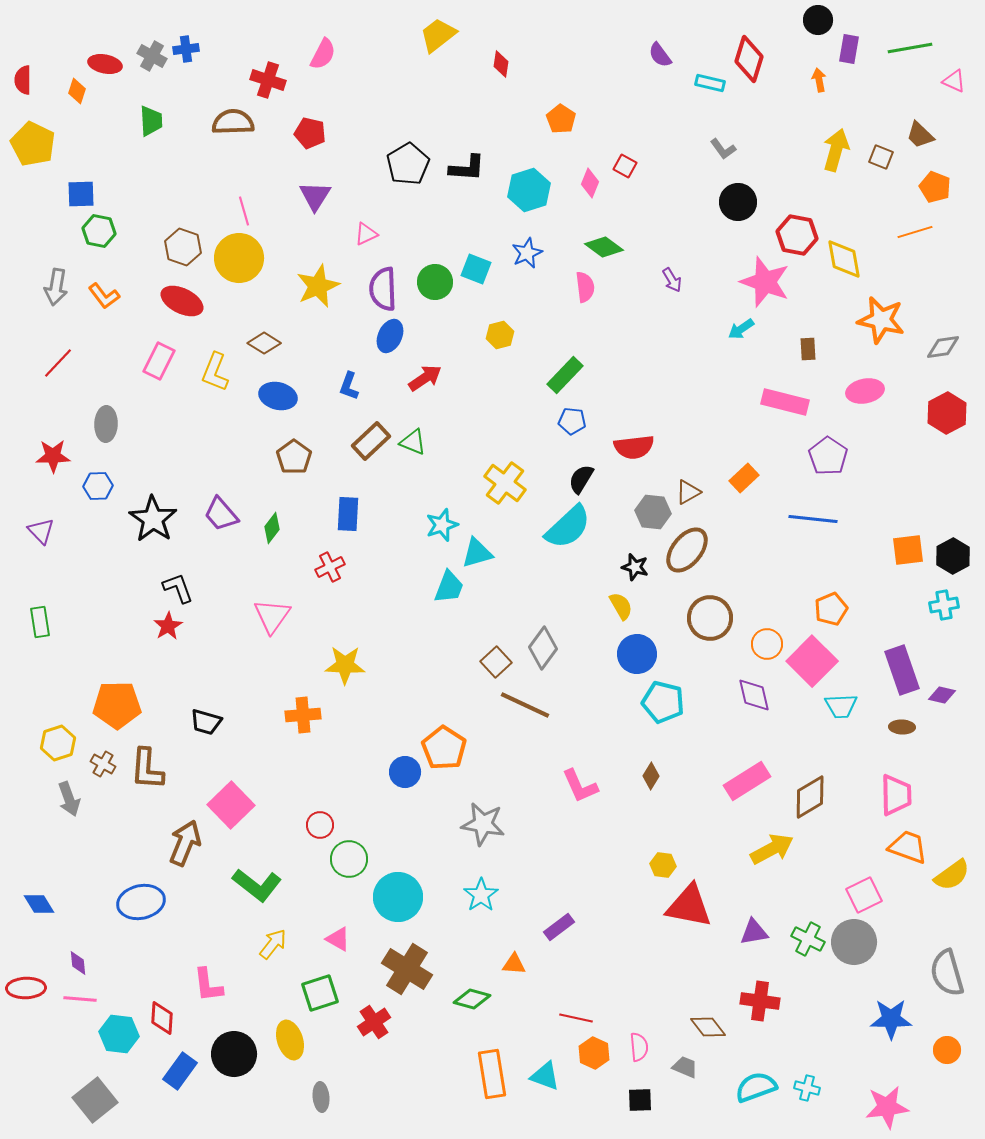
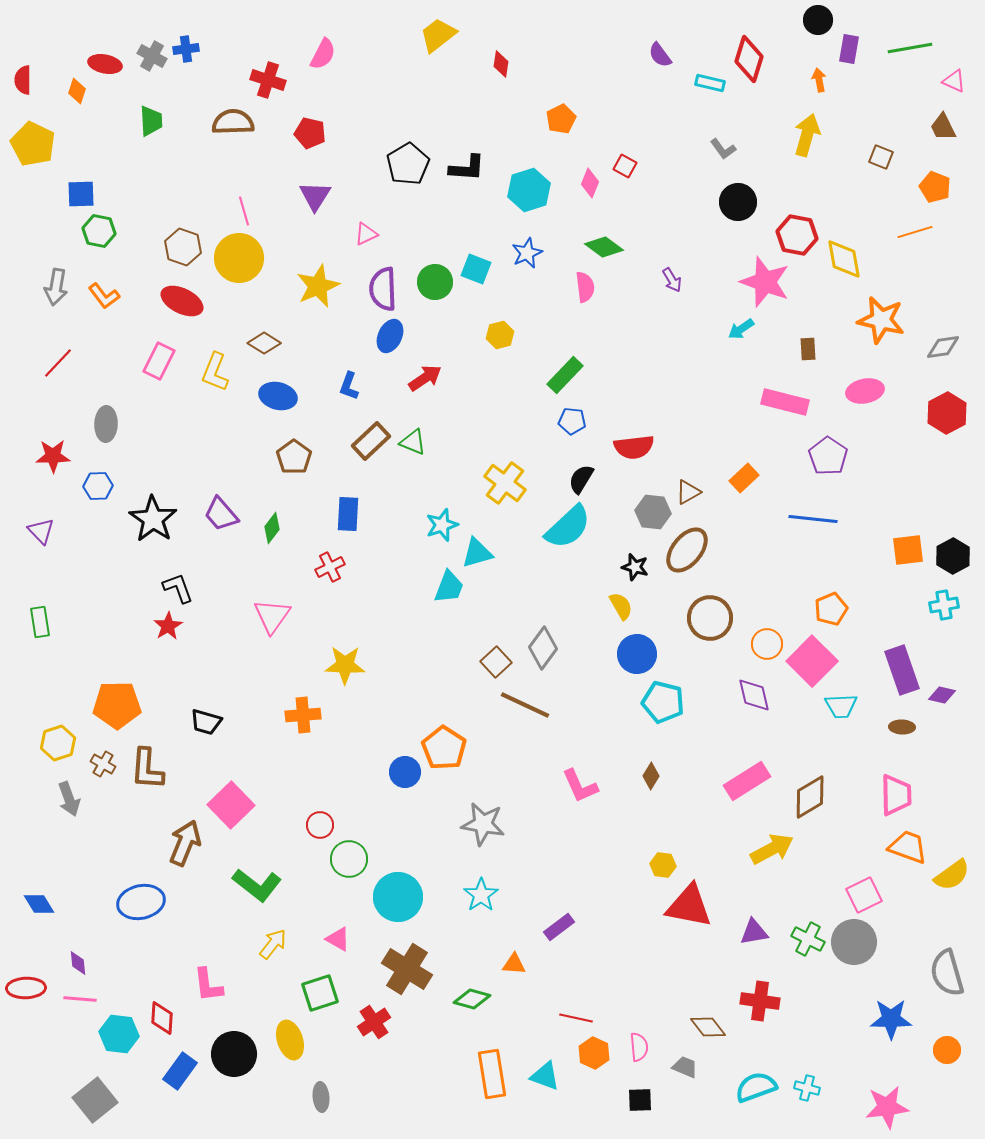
orange pentagon at (561, 119): rotated 12 degrees clockwise
brown trapezoid at (920, 135): moved 23 px right, 8 px up; rotated 20 degrees clockwise
yellow arrow at (836, 150): moved 29 px left, 15 px up
